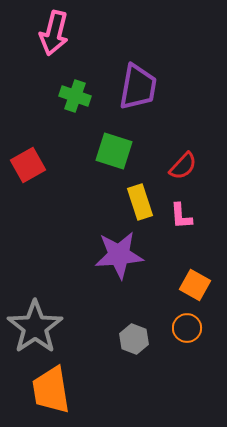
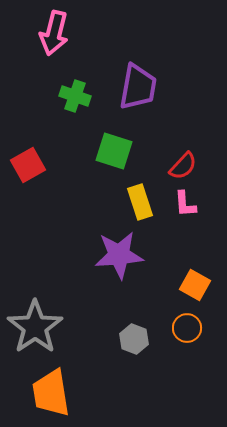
pink L-shape: moved 4 px right, 12 px up
orange trapezoid: moved 3 px down
